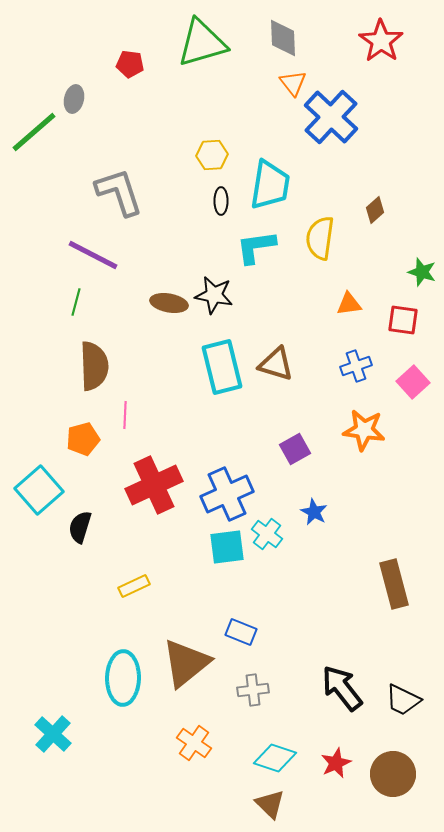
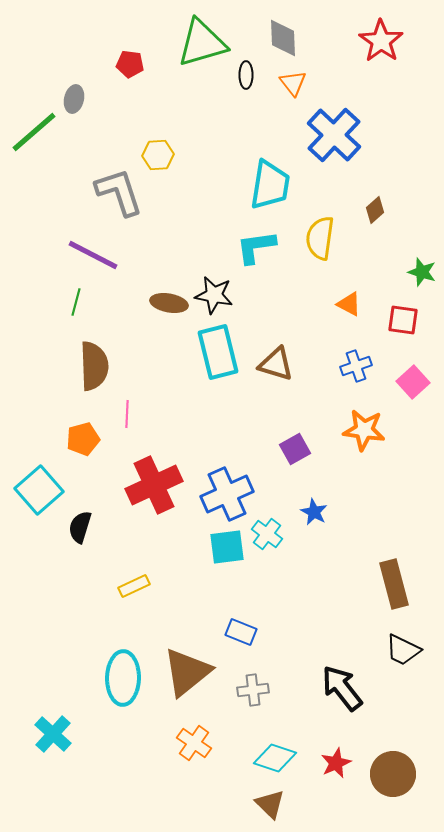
blue cross at (331, 117): moved 3 px right, 18 px down
yellow hexagon at (212, 155): moved 54 px left
black ellipse at (221, 201): moved 25 px right, 126 px up
orange triangle at (349, 304): rotated 36 degrees clockwise
cyan rectangle at (222, 367): moved 4 px left, 15 px up
pink line at (125, 415): moved 2 px right, 1 px up
brown triangle at (186, 663): moved 1 px right, 9 px down
black trapezoid at (403, 700): moved 50 px up
